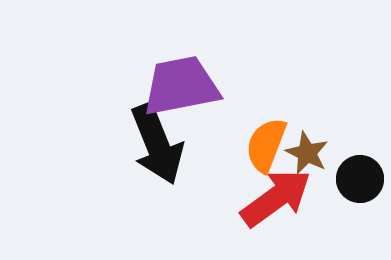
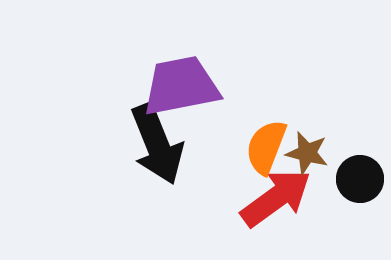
orange semicircle: moved 2 px down
brown star: rotated 12 degrees counterclockwise
